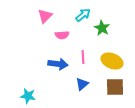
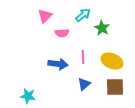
pink semicircle: moved 2 px up
blue triangle: moved 2 px right
